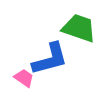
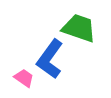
blue L-shape: rotated 141 degrees clockwise
